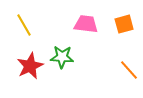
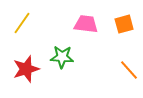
yellow line: moved 2 px left, 2 px up; rotated 65 degrees clockwise
red star: moved 4 px left, 3 px down; rotated 8 degrees clockwise
